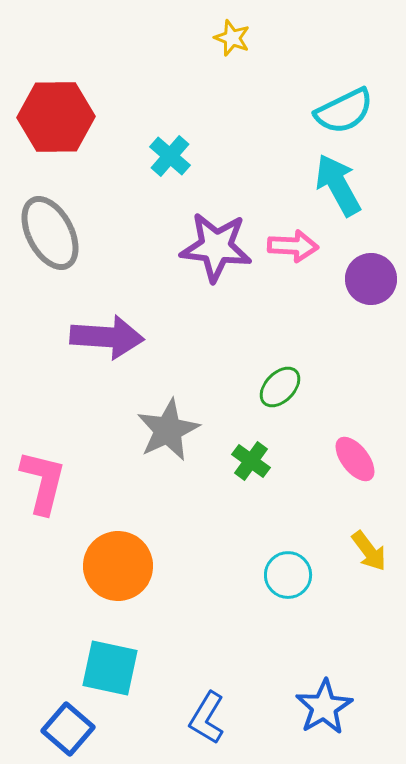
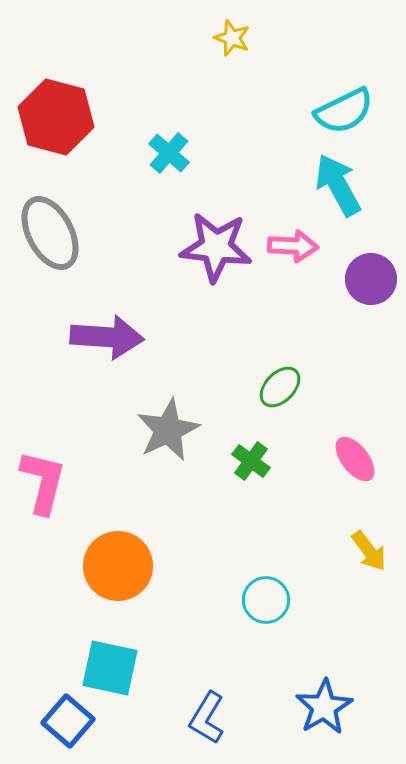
red hexagon: rotated 16 degrees clockwise
cyan cross: moved 1 px left, 3 px up
cyan circle: moved 22 px left, 25 px down
blue square: moved 8 px up
